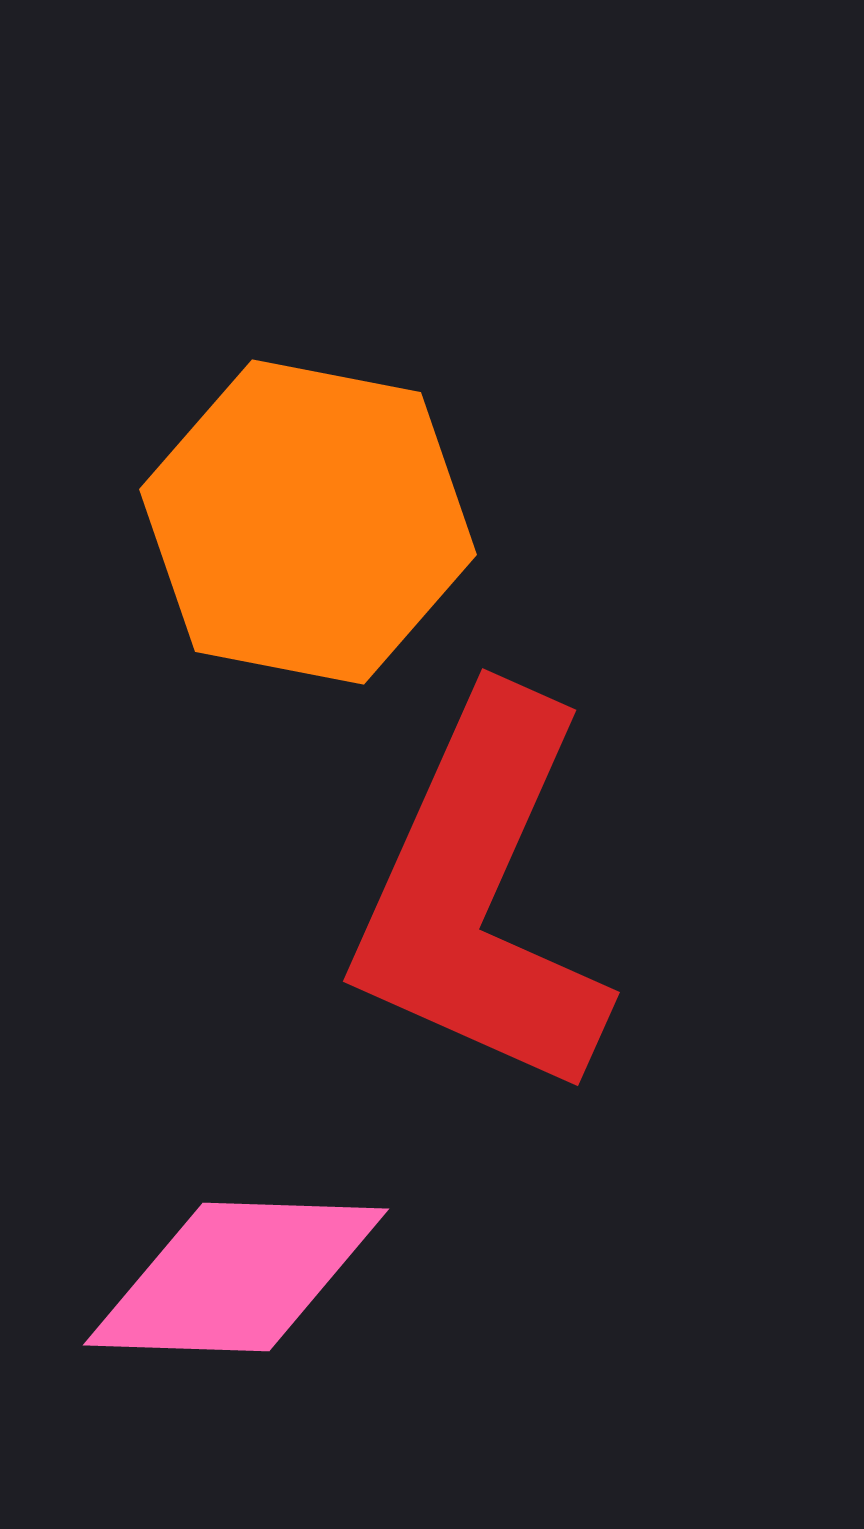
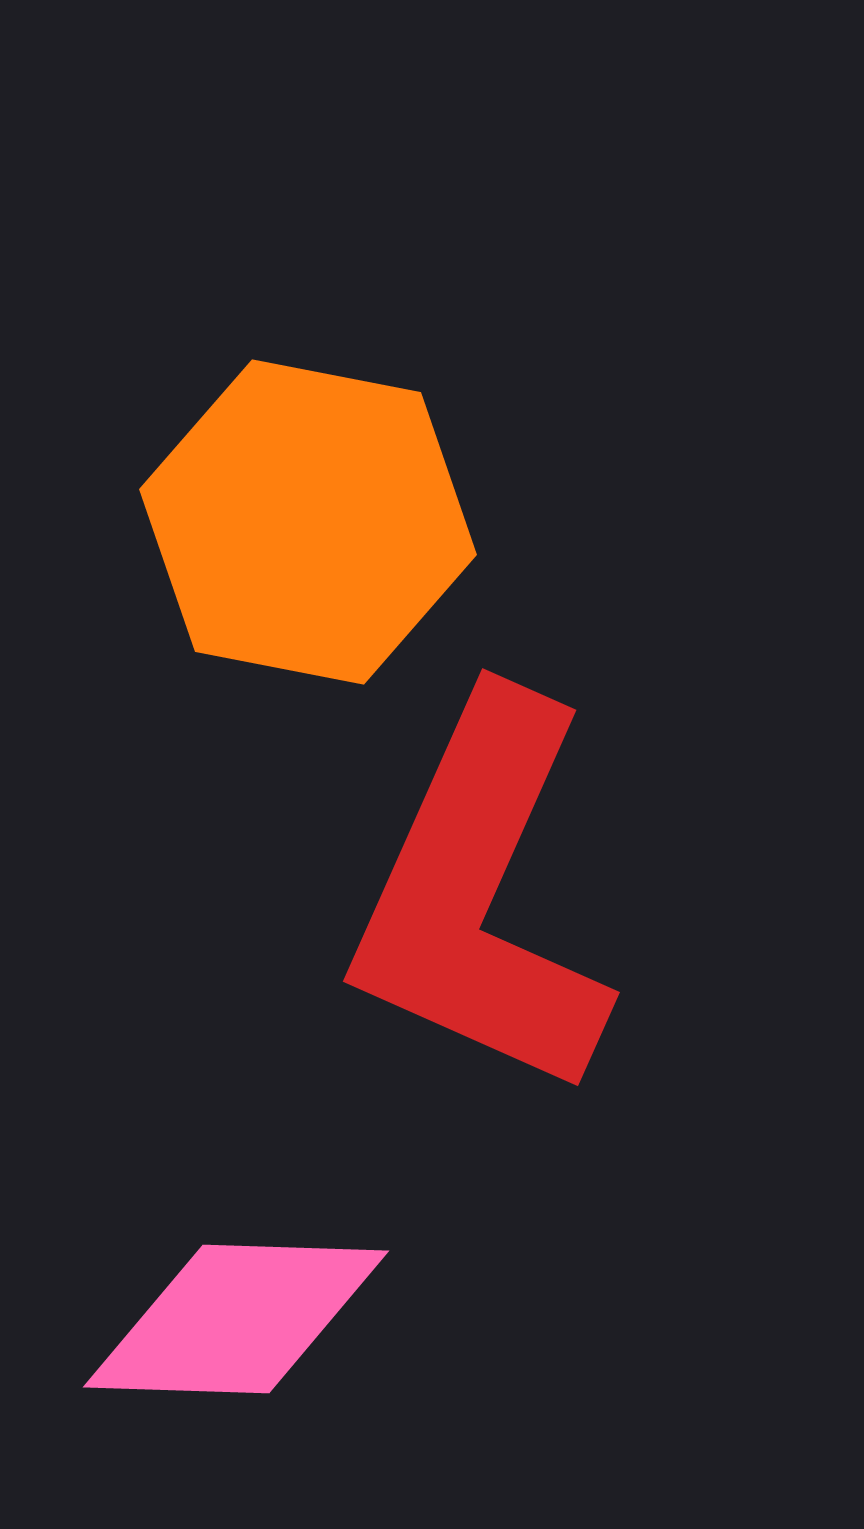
pink diamond: moved 42 px down
